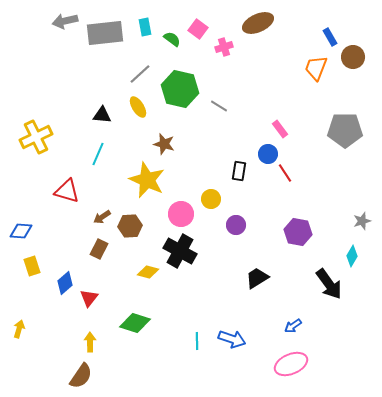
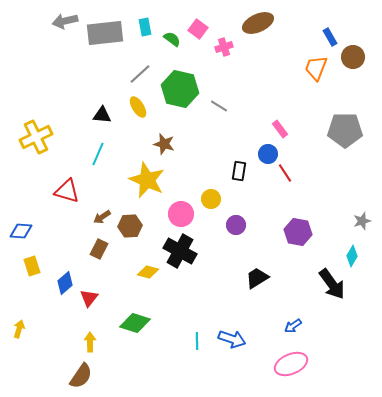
black arrow at (329, 284): moved 3 px right
